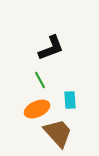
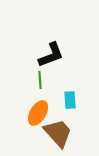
black L-shape: moved 7 px down
green line: rotated 24 degrees clockwise
orange ellipse: moved 1 px right, 4 px down; rotated 35 degrees counterclockwise
